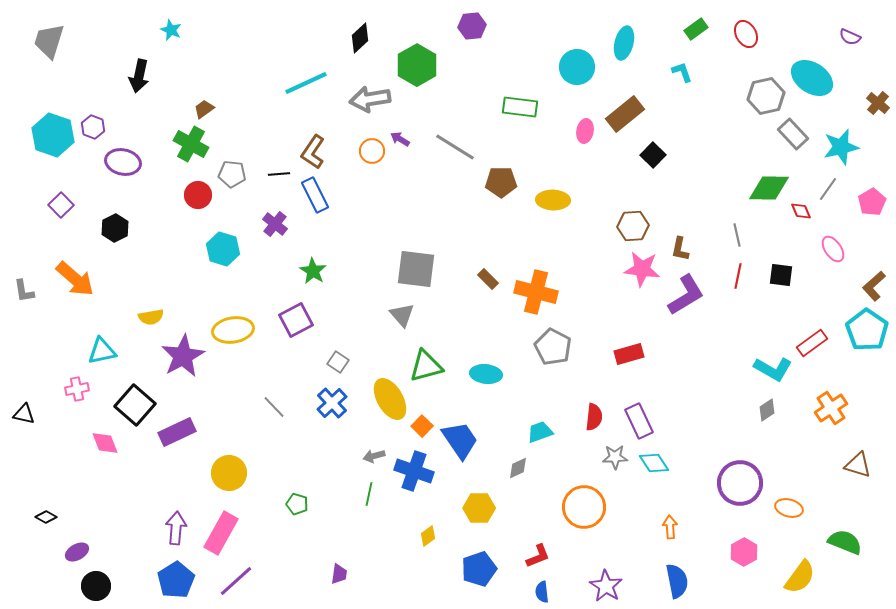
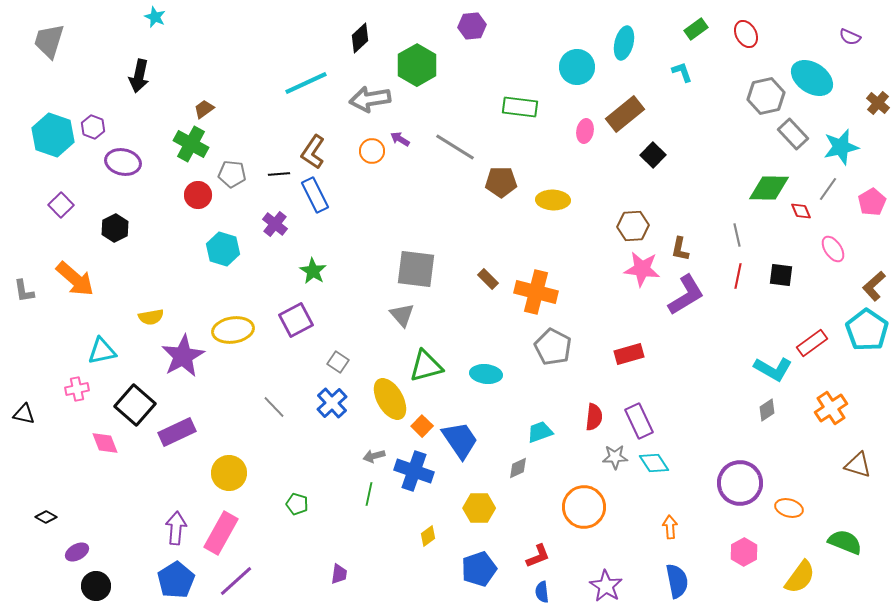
cyan star at (171, 30): moved 16 px left, 13 px up
